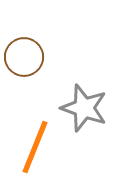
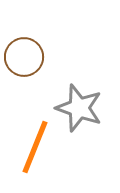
gray star: moved 5 px left
